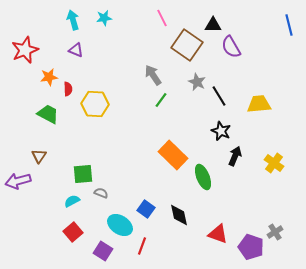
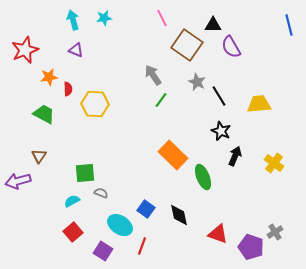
green trapezoid: moved 4 px left
green square: moved 2 px right, 1 px up
